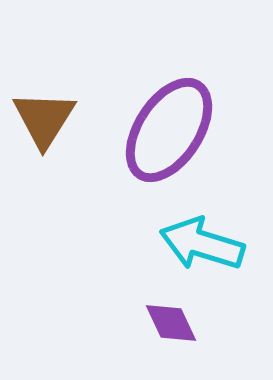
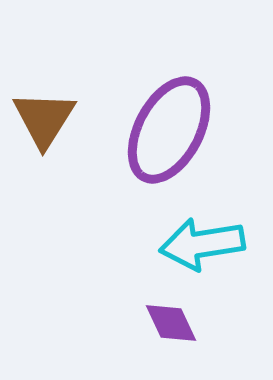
purple ellipse: rotated 5 degrees counterclockwise
cyan arrow: rotated 26 degrees counterclockwise
